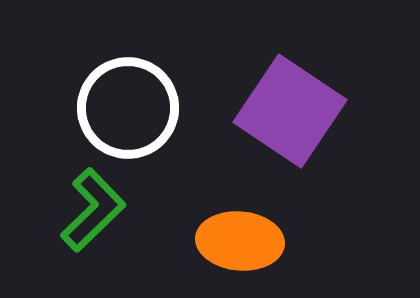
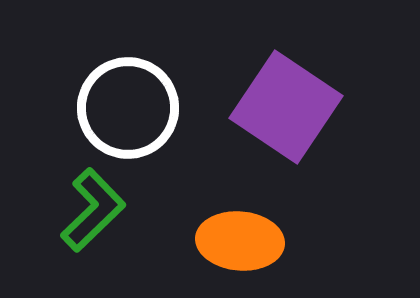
purple square: moved 4 px left, 4 px up
